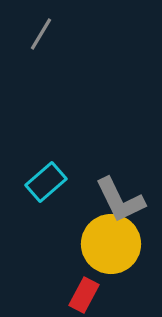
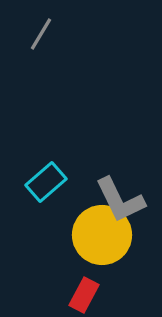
yellow circle: moved 9 px left, 9 px up
